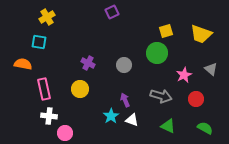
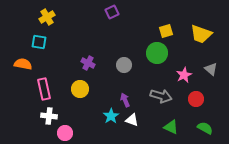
green triangle: moved 3 px right, 1 px down
